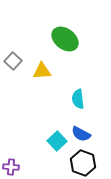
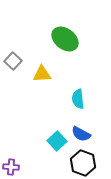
yellow triangle: moved 3 px down
